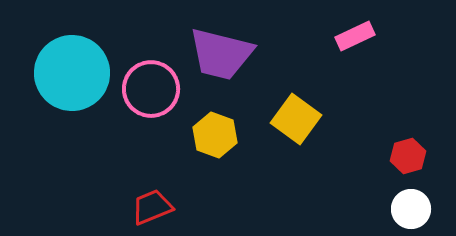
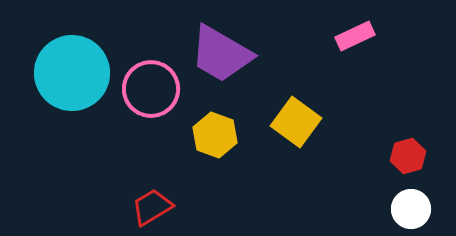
purple trapezoid: rotated 16 degrees clockwise
yellow square: moved 3 px down
red trapezoid: rotated 9 degrees counterclockwise
